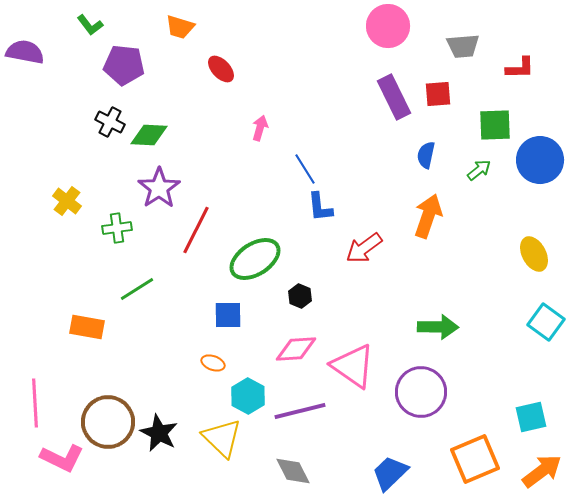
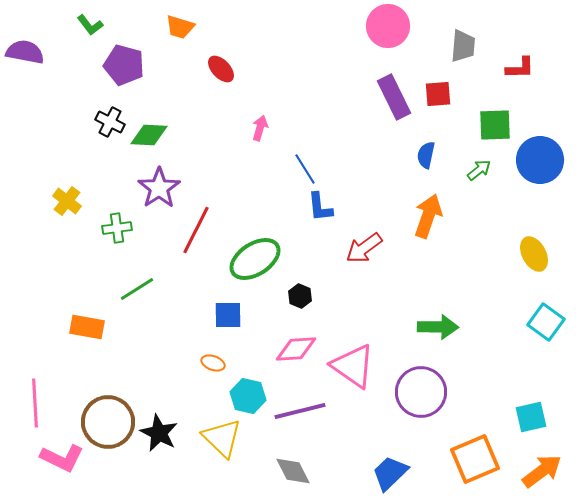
gray trapezoid at (463, 46): rotated 80 degrees counterclockwise
purple pentagon at (124, 65): rotated 9 degrees clockwise
cyan hexagon at (248, 396): rotated 16 degrees counterclockwise
